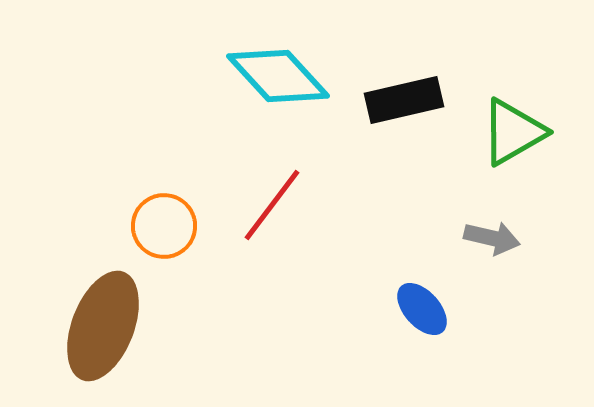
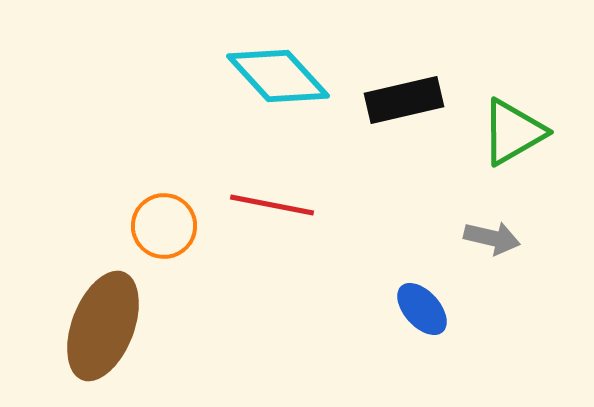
red line: rotated 64 degrees clockwise
